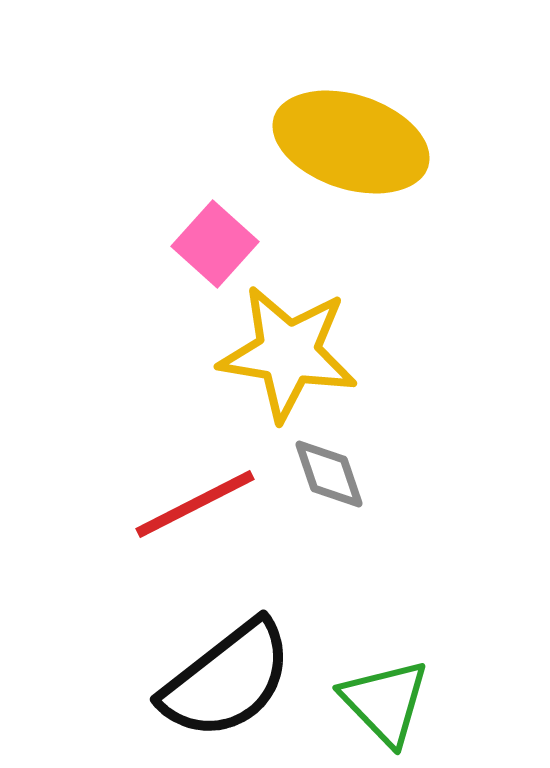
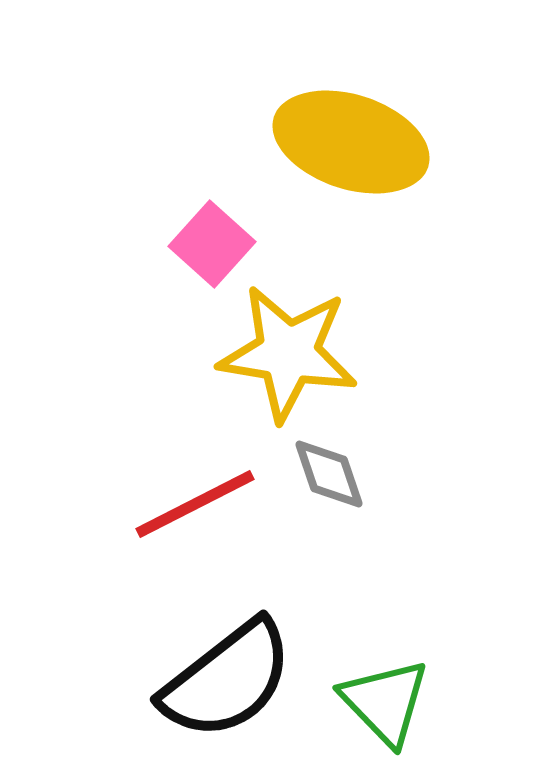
pink square: moved 3 px left
